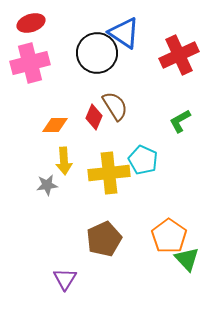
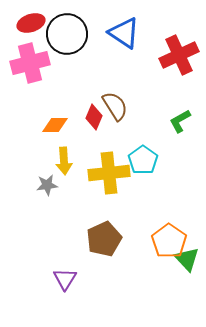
black circle: moved 30 px left, 19 px up
cyan pentagon: rotated 12 degrees clockwise
orange pentagon: moved 5 px down
